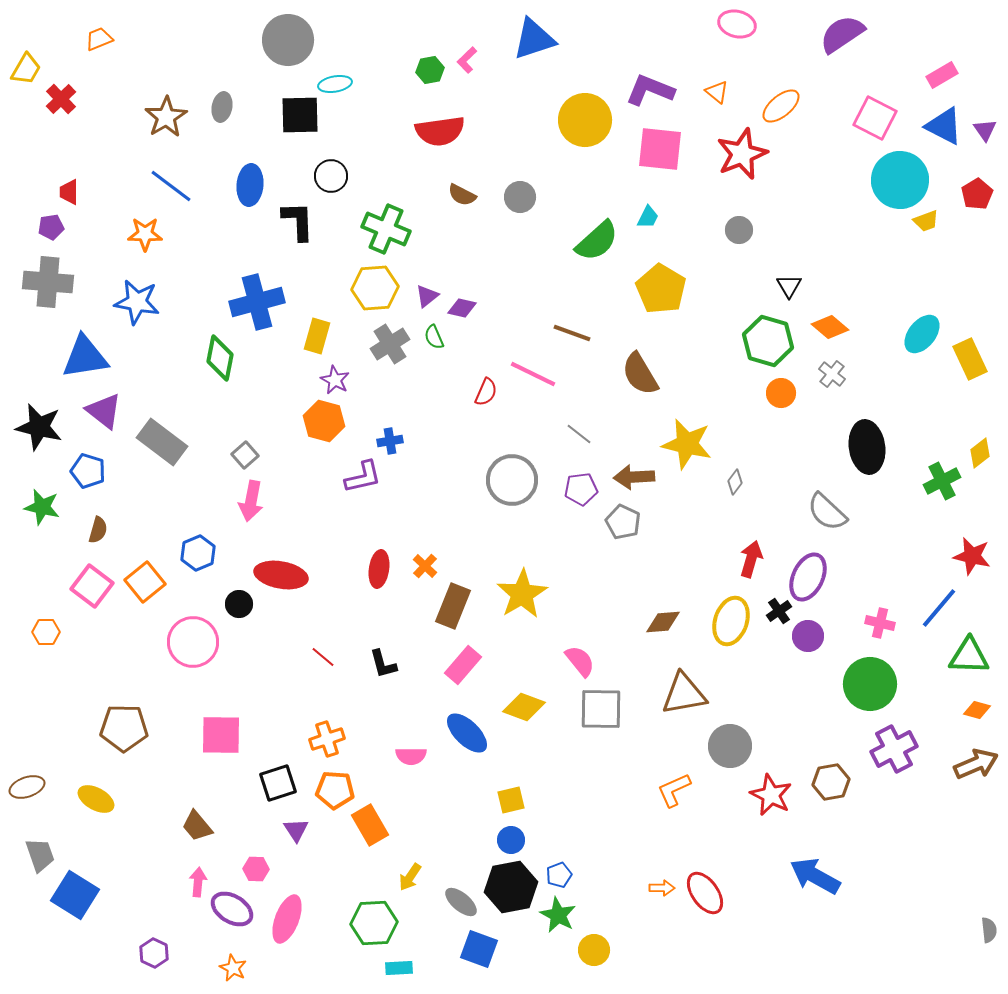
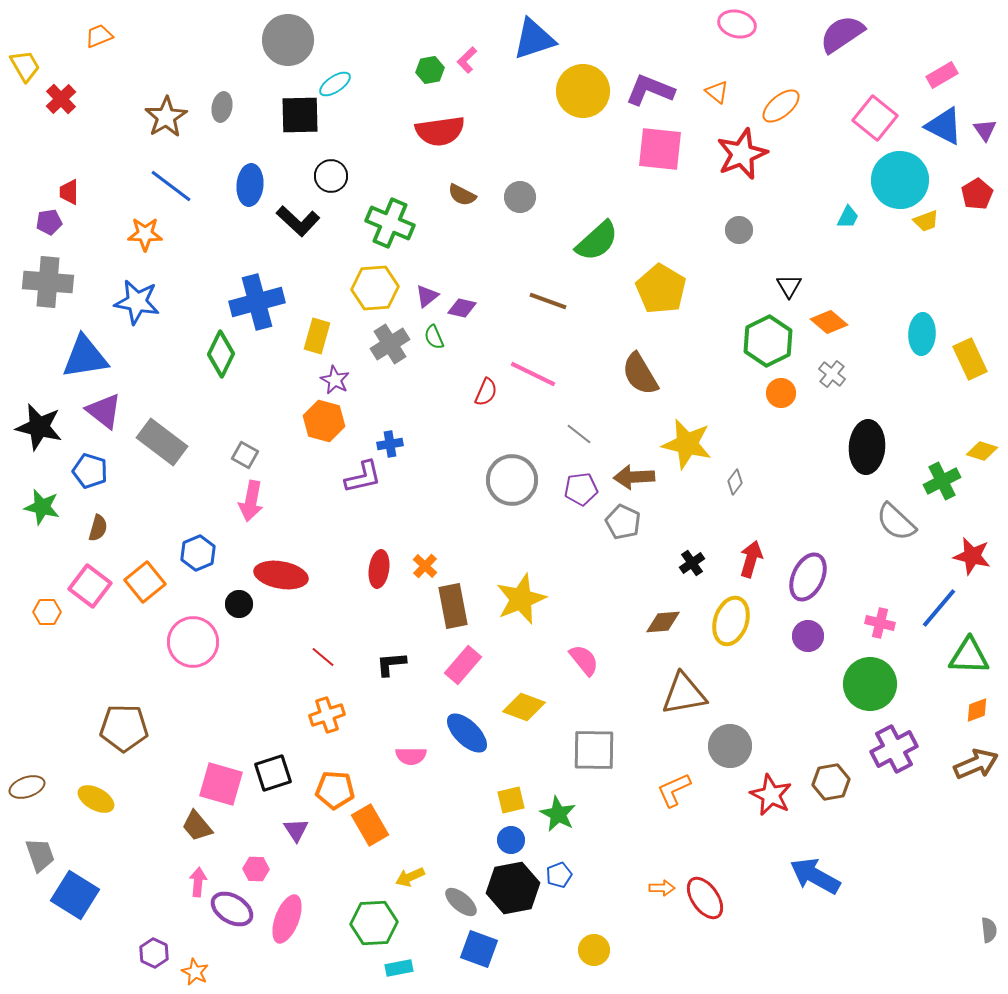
orange trapezoid at (99, 39): moved 3 px up
yellow trapezoid at (26, 69): moved 1 px left, 3 px up; rotated 60 degrees counterclockwise
cyan ellipse at (335, 84): rotated 24 degrees counterclockwise
pink square at (875, 118): rotated 12 degrees clockwise
yellow circle at (585, 120): moved 2 px left, 29 px up
cyan trapezoid at (648, 217): moved 200 px right
black L-shape at (298, 221): rotated 135 degrees clockwise
purple pentagon at (51, 227): moved 2 px left, 5 px up
green cross at (386, 229): moved 4 px right, 6 px up
orange diamond at (830, 327): moved 1 px left, 5 px up
brown line at (572, 333): moved 24 px left, 32 px up
cyan ellipse at (922, 334): rotated 36 degrees counterclockwise
green hexagon at (768, 341): rotated 18 degrees clockwise
green diamond at (220, 358): moved 1 px right, 4 px up; rotated 15 degrees clockwise
blue cross at (390, 441): moved 3 px down
black ellipse at (867, 447): rotated 12 degrees clockwise
yellow diamond at (980, 453): moved 2 px right, 2 px up; rotated 56 degrees clockwise
gray square at (245, 455): rotated 20 degrees counterclockwise
blue pentagon at (88, 471): moved 2 px right
gray semicircle at (827, 512): moved 69 px right, 10 px down
brown semicircle at (98, 530): moved 2 px up
pink square at (92, 586): moved 2 px left
yellow star at (522, 594): moved 1 px left, 5 px down; rotated 9 degrees clockwise
brown rectangle at (453, 606): rotated 33 degrees counterclockwise
black cross at (779, 611): moved 87 px left, 48 px up
orange hexagon at (46, 632): moved 1 px right, 20 px up
pink semicircle at (580, 661): moved 4 px right, 1 px up
black L-shape at (383, 664): moved 8 px right; rotated 100 degrees clockwise
gray square at (601, 709): moved 7 px left, 41 px down
orange diamond at (977, 710): rotated 36 degrees counterclockwise
pink square at (221, 735): moved 49 px down; rotated 15 degrees clockwise
orange cross at (327, 739): moved 24 px up
black square at (278, 783): moved 5 px left, 10 px up
yellow arrow at (410, 877): rotated 32 degrees clockwise
black hexagon at (511, 887): moved 2 px right, 1 px down
red ellipse at (705, 893): moved 5 px down
green star at (558, 915): moved 101 px up
orange star at (233, 968): moved 38 px left, 4 px down
cyan rectangle at (399, 968): rotated 8 degrees counterclockwise
